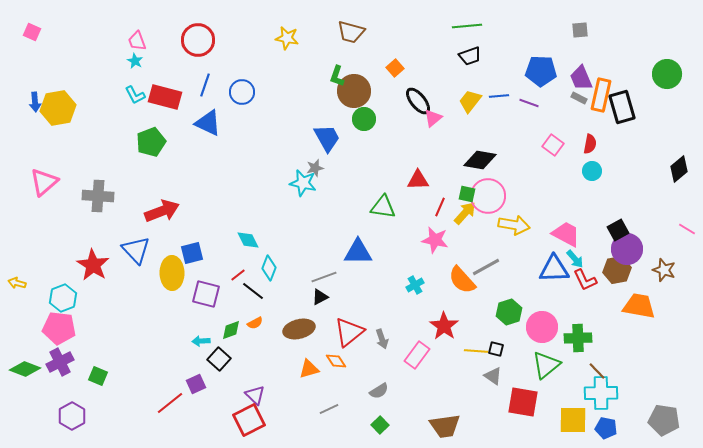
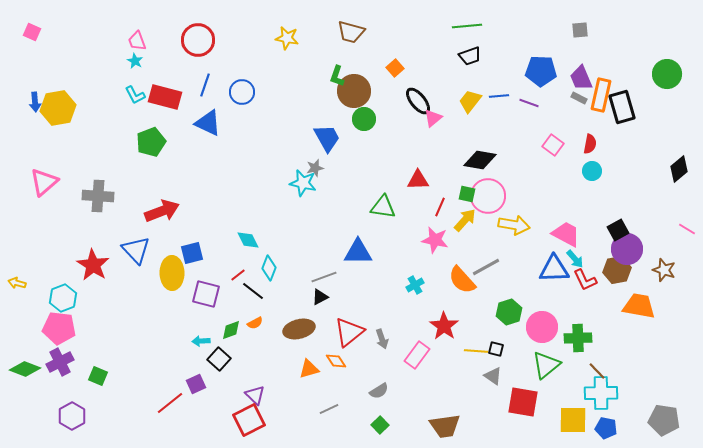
yellow arrow at (465, 213): moved 7 px down
